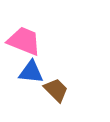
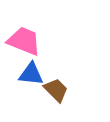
blue triangle: moved 2 px down
